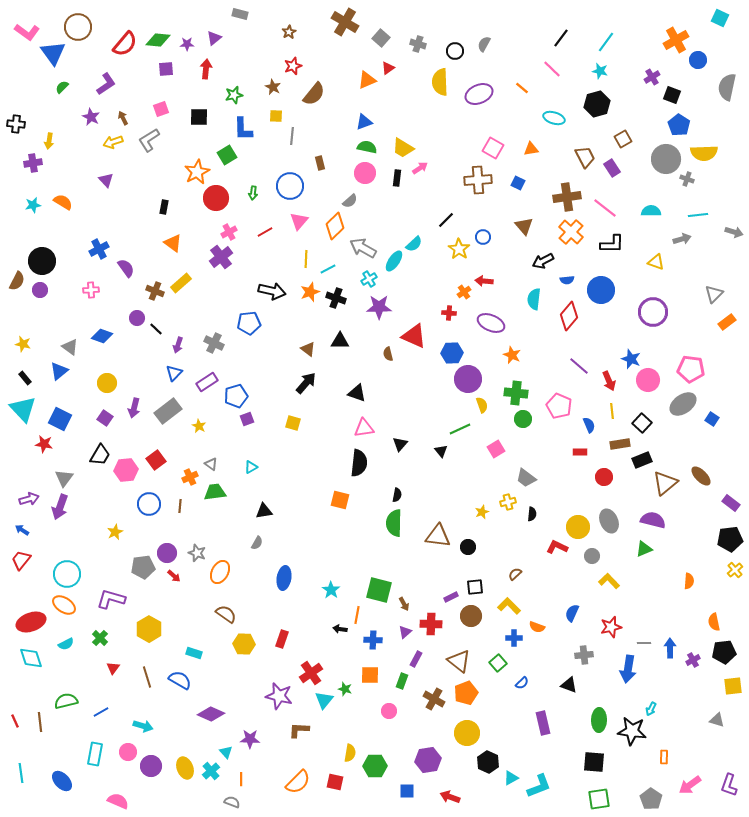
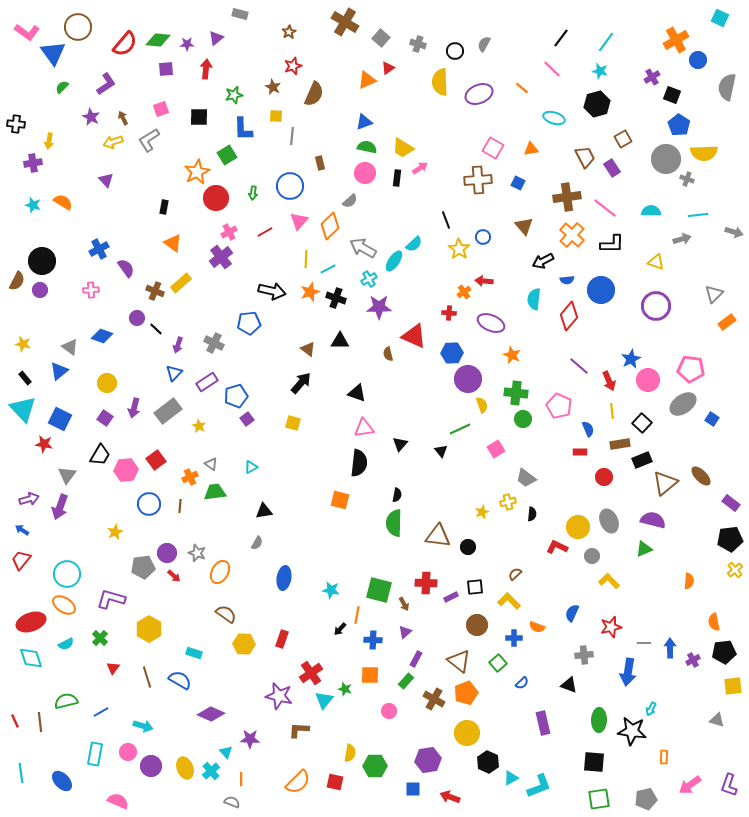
purple triangle at (214, 38): moved 2 px right
brown semicircle at (314, 94): rotated 15 degrees counterclockwise
cyan star at (33, 205): rotated 28 degrees clockwise
black line at (446, 220): rotated 66 degrees counterclockwise
orange diamond at (335, 226): moved 5 px left
orange cross at (571, 232): moved 1 px right, 3 px down
purple circle at (653, 312): moved 3 px right, 6 px up
blue star at (631, 359): rotated 24 degrees clockwise
black arrow at (306, 383): moved 5 px left
purple square at (247, 419): rotated 16 degrees counterclockwise
blue semicircle at (589, 425): moved 1 px left, 4 px down
gray triangle at (64, 478): moved 3 px right, 3 px up
cyan star at (331, 590): rotated 24 degrees counterclockwise
yellow L-shape at (509, 606): moved 5 px up
brown circle at (471, 616): moved 6 px right, 9 px down
red cross at (431, 624): moved 5 px left, 41 px up
black arrow at (340, 629): rotated 56 degrees counterclockwise
blue arrow at (628, 669): moved 3 px down
green rectangle at (402, 681): moved 4 px right; rotated 21 degrees clockwise
blue square at (407, 791): moved 6 px right, 2 px up
gray pentagon at (651, 799): moved 5 px left; rotated 25 degrees clockwise
